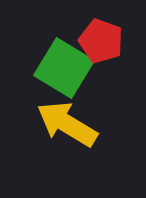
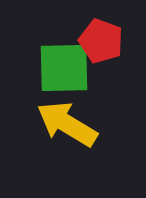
green square: rotated 32 degrees counterclockwise
